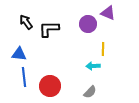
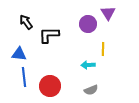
purple triangle: rotated 35 degrees clockwise
black L-shape: moved 6 px down
cyan arrow: moved 5 px left, 1 px up
gray semicircle: moved 1 px right, 2 px up; rotated 24 degrees clockwise
